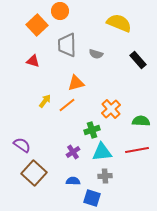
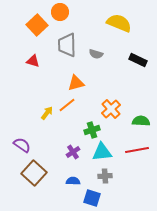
orange circle: moved 1 px down
black rectangle: rotated 24 degrees counterclockwise
yellow arrow: moved 2 px right, 12 px down
